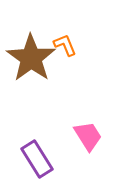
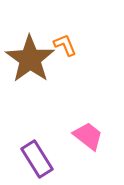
brown star: moved 1 px left, 1 px down
pink trapezoid: rotated 20 degrees counterclockwise
